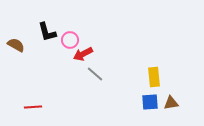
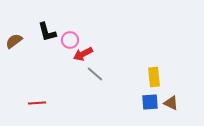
brown semicircle: moved 2 px left, 4 px up; rotated 66 degrees counterclockwise
brown triangle: rotated 35 degrees clockwise
red line: moved 4 px right, 4 px up
